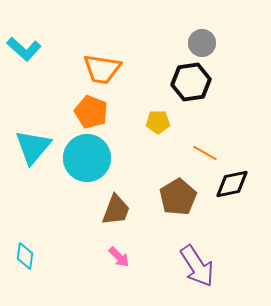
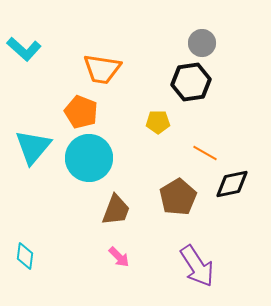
orange pentagon: moved 10 px left
cyan circle: moved 2 px right
